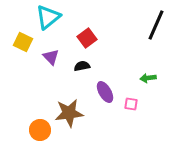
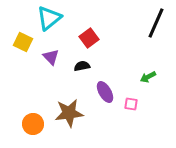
cyan triangle: moved 1 px right, 1 px down
black line: moved 2 px up
red square: moved 2 px right
green arrow: moved 1 px up; rotated 21 degrees counterclockwise
orange circle: moved 7 px left, 6 px up
